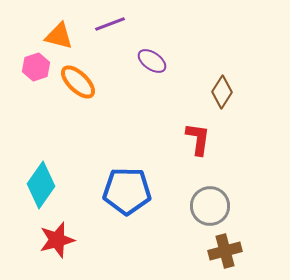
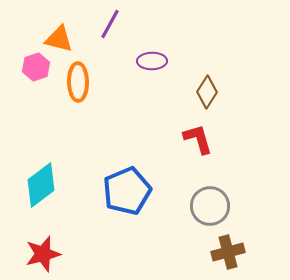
purple line: rotated 40 degrees counterclockwise
orange triangle: moved 3 px down
purple ellipse: rotated 36 degrees counterclockwise
orange ellipse: rotated 45 degrees clockwise
brown diamond: moved 15 px left
red L-shape: rotated 24 degrees counterclockwise
cyan diamond: rotated 18 degrees clockwise
blue pentagon: rotated 24 degrees counterclockwise
red star: moved 14 px left, 14 px down
brown cross: moved 3 px right, 1 px down
